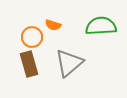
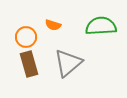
orange circle: moved 6 px left
gray triangle: moved 1 px left
